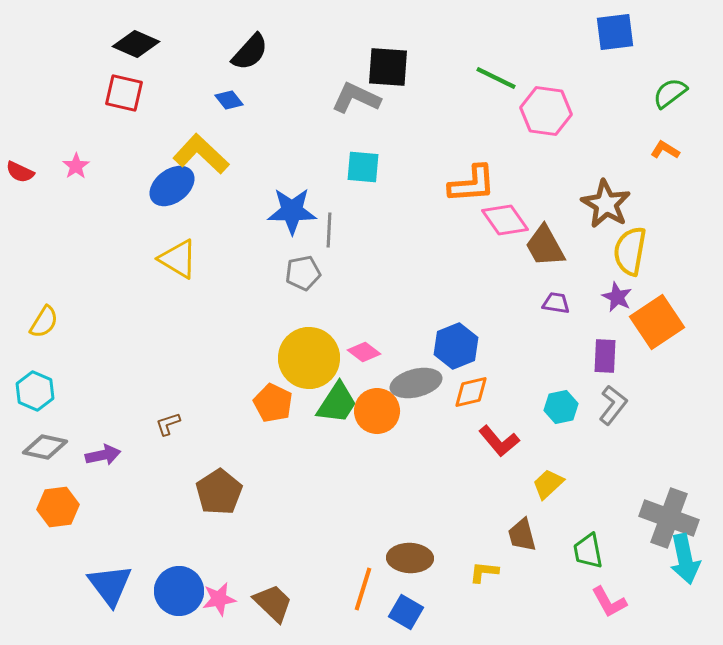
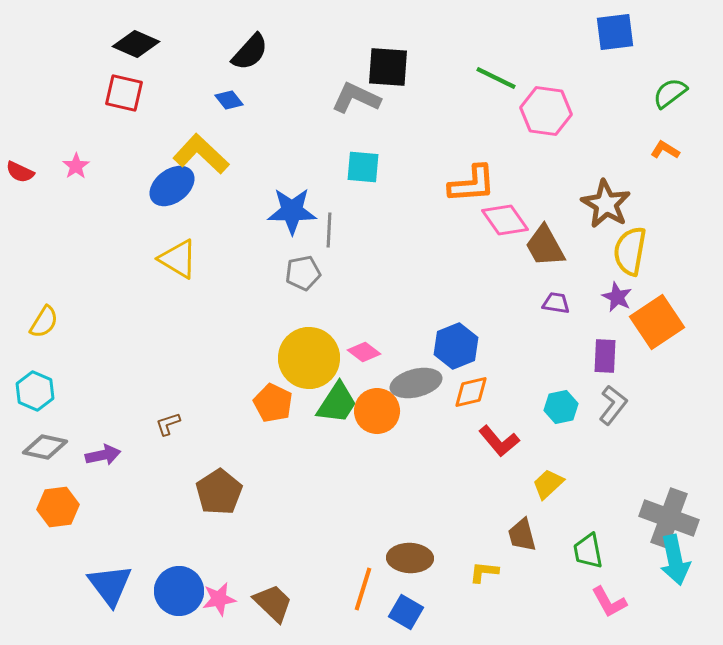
cyan arrow at (685, 559): moved 10 px left, 1 px down
